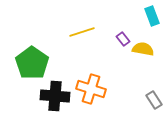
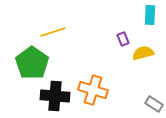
cyan rectangle: moved 2 px left, 1 px up; rotated 24 degrees clockwise
yellow line: moved 29 px left
purple rectangle: rotated 16 degrees clockwise
yellow semicircle: moved 4 px down; rotated 25 degrees counterclockwise
orange cross: moved 2 px right, 1 px down
gray rectangle: moved 4 px down; rotated 24 degrees counterclockwise
